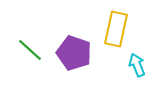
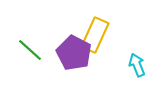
yellow rectangle: moved 21 px left, 6 px down; rotated 12 degrees clockwise
purple pentagon: rotated 8 degrees clockwise
